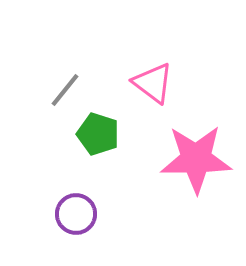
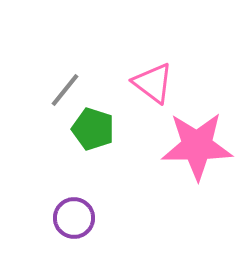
green pentagon: moved 5 px left, 5 px up
pink star: moved 1 px right, 13 px up
purple circle: moved 2 px left, 4 px down
